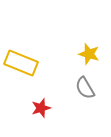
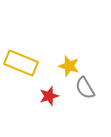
yellow star: moved 20 px left, 12 px down
red star: moved 8 px right, 12 px up
